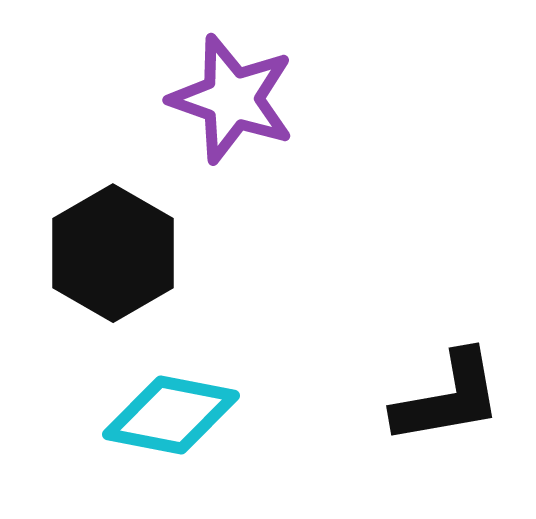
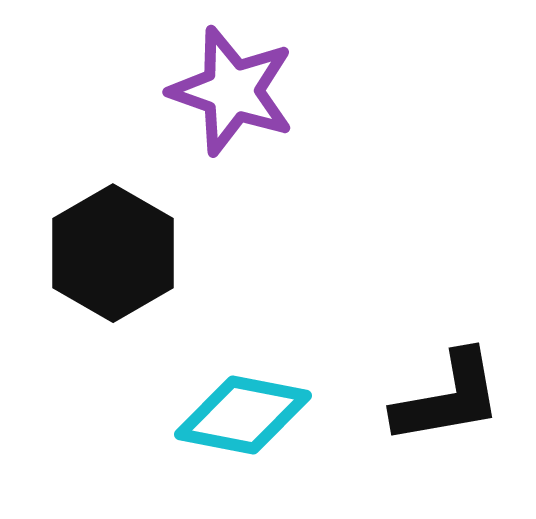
purple star: moved 8 px up
cyan diamond: moved 72 px right
